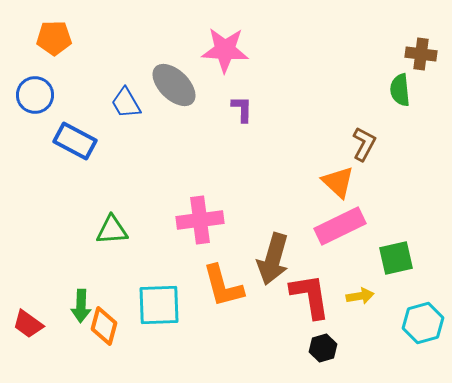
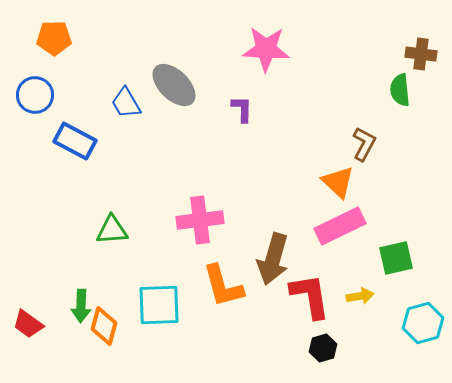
pink star: moved 41 px right, 1 px up
